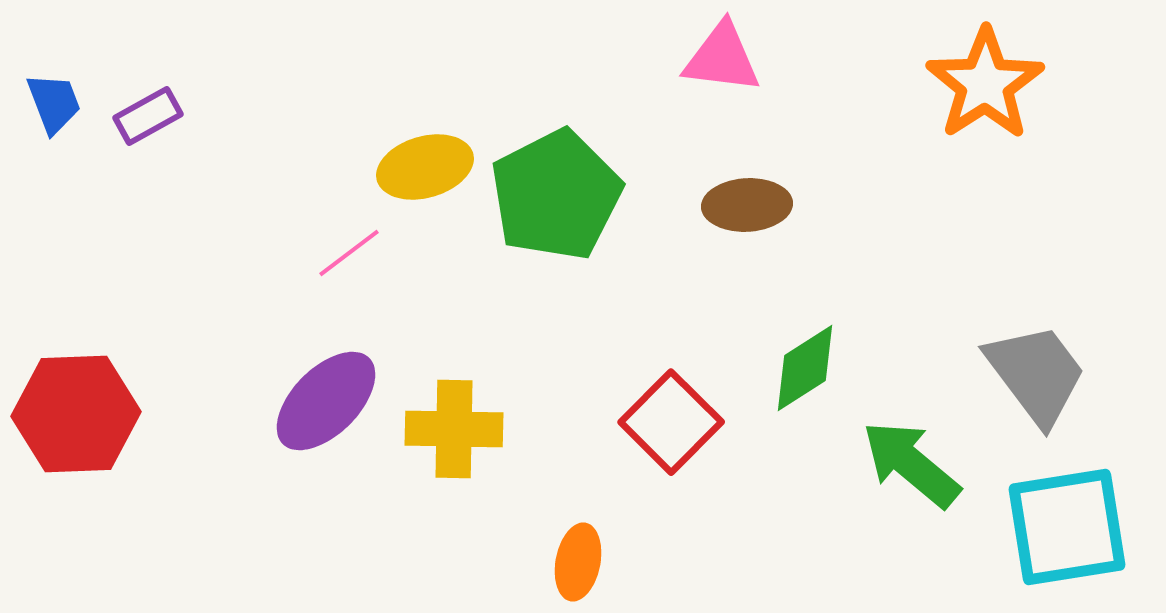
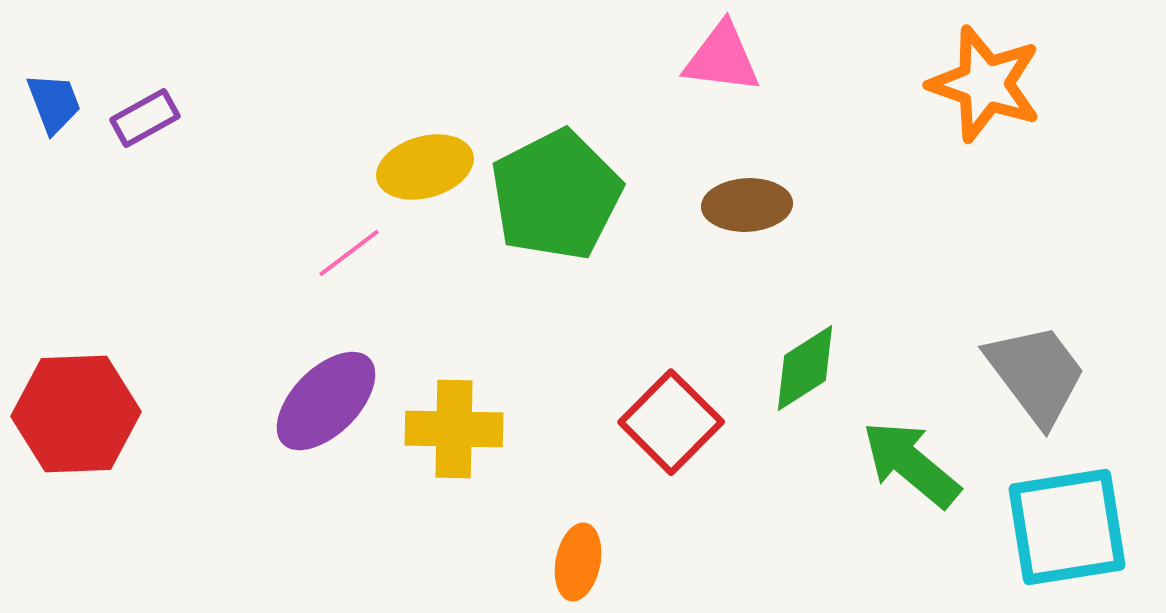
orange star: rotated 20 degrees counterclockwise
purple rectangle: moved 3 px left, 2 px down
